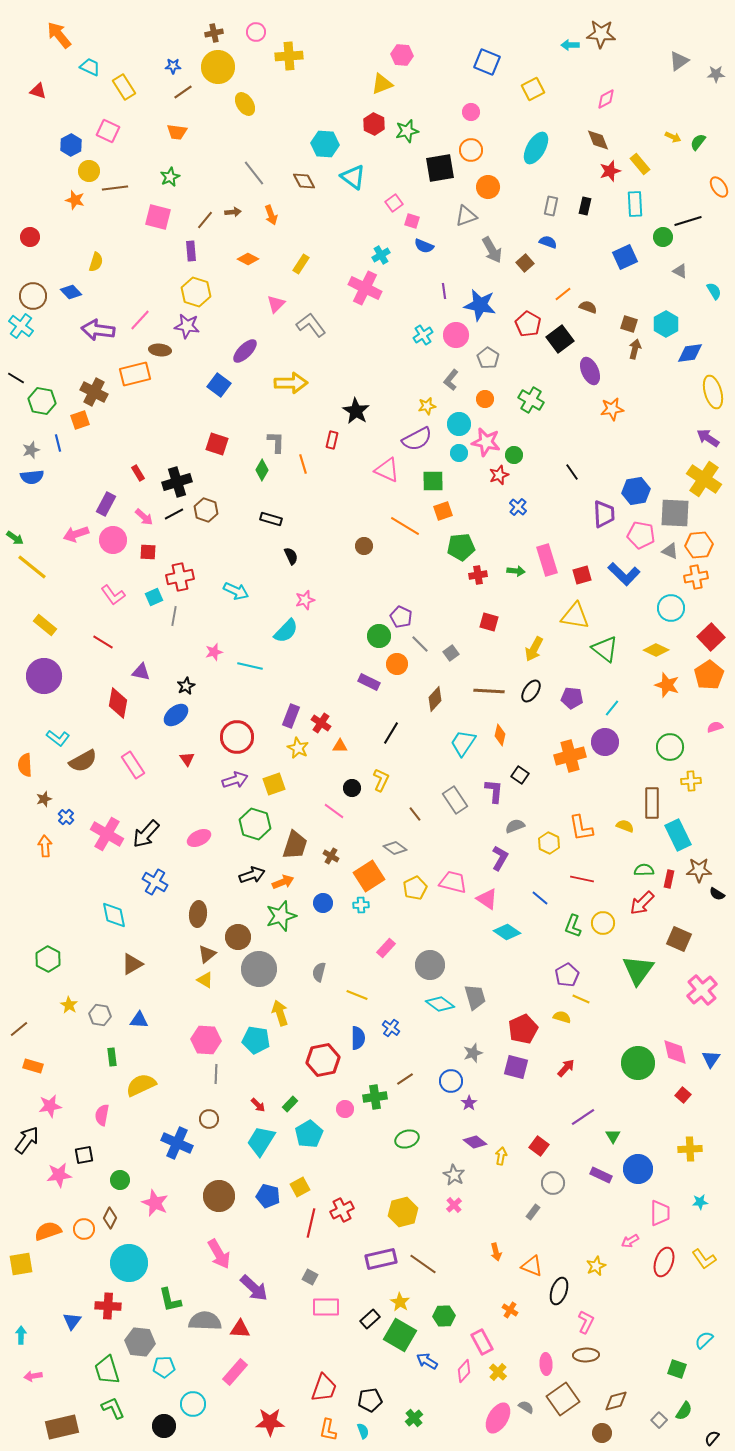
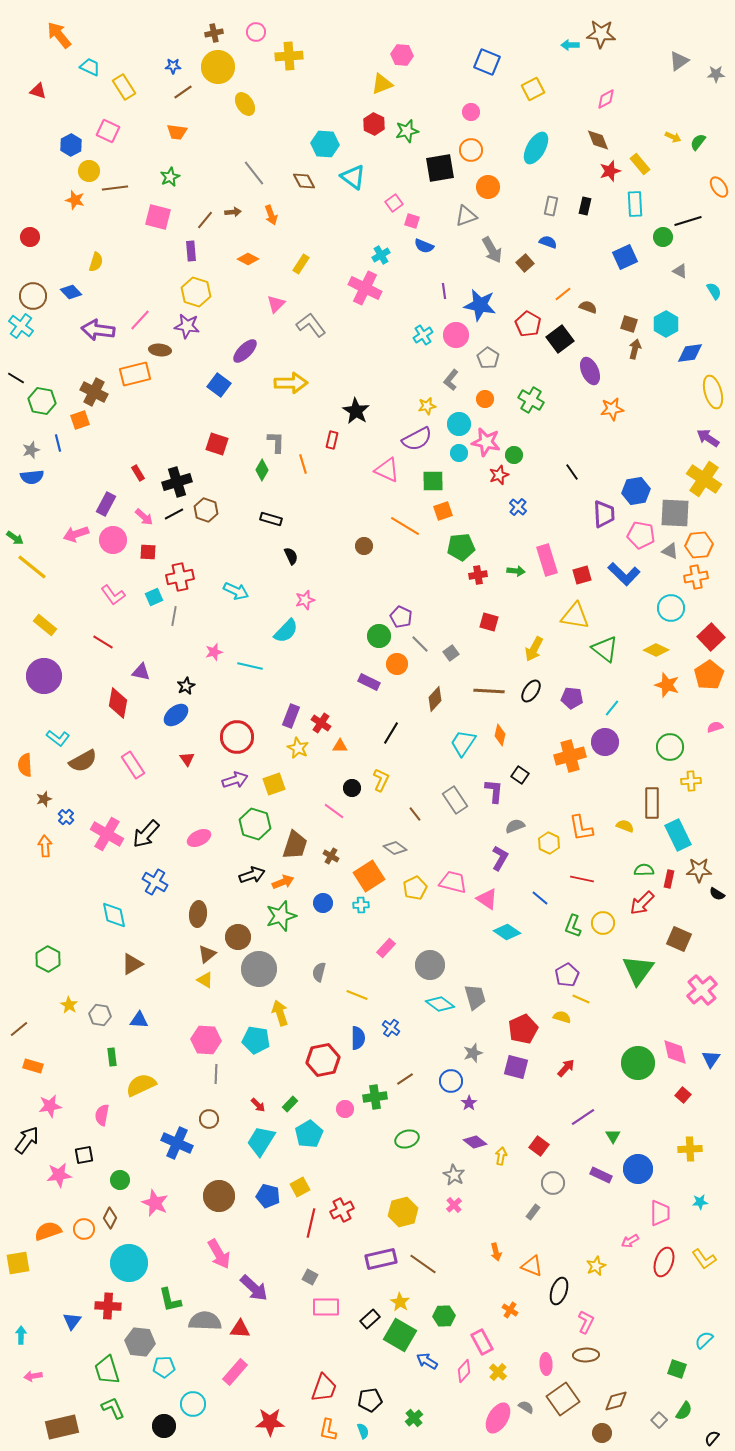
yellow square at (21, 1264): moved 3 px left, 1 px up
